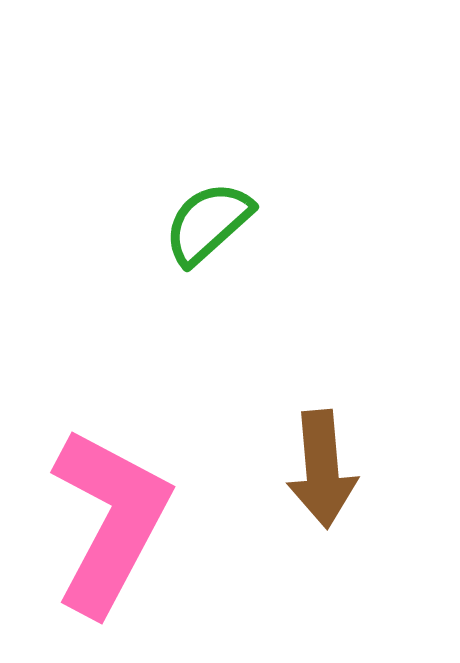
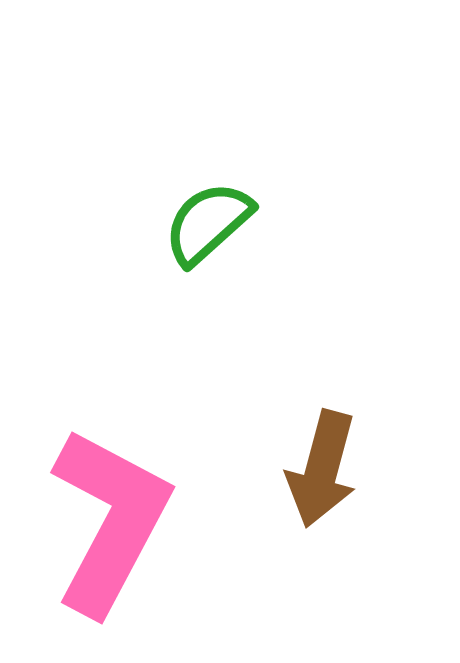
brown arrow: rotated 20 degrees clockwise
